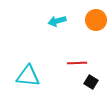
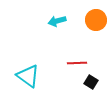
cyan triangle: rotated 30 degrees clockwise
